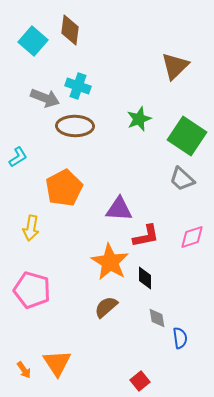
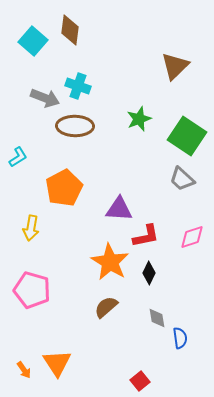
black diamond: moved 4 px right, 5 px up; rotated 25 degrees clockwise
